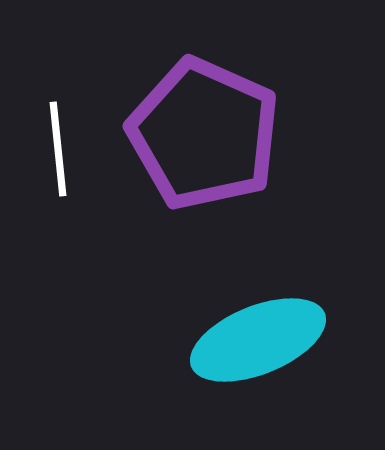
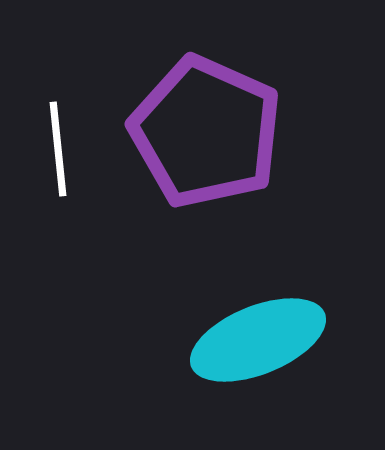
purple pentagon: moved 2 px right, 2 px up
